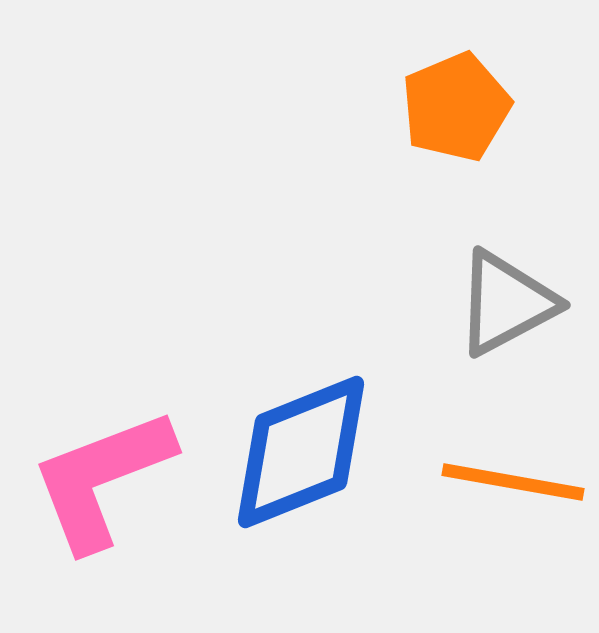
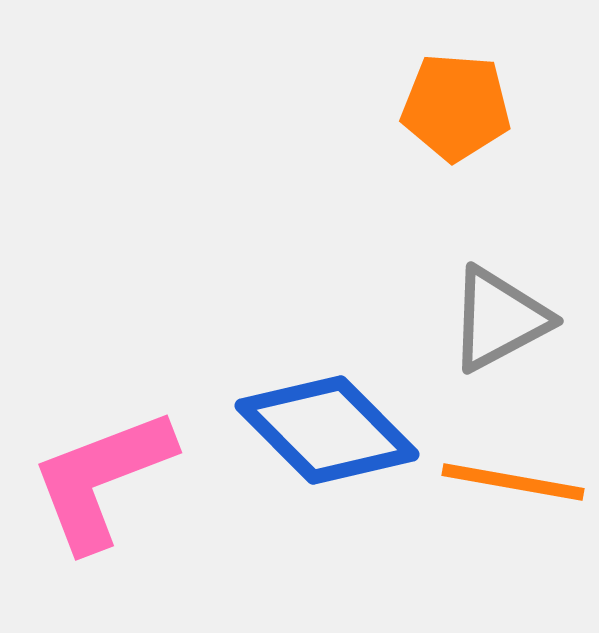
orange pentagon: rotated 27 degrees clockwise
gray triangle: moved 7 px left, 16 px down
blue diamond: moved 26 px right, 22 px up; rotated 67 degrees clockwise
